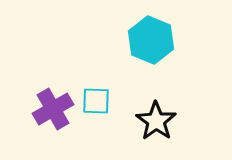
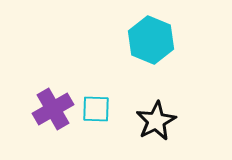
cyan square: moved 8 px down
black star: rotated 9 degrees clockwise
